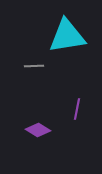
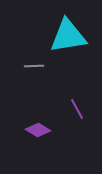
cyan triangle: moved 1 px right
purple line: rotated 40 degrees counterclockwise
